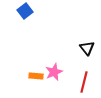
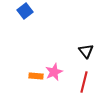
black triangle: moved 1 px left, 3 px down
